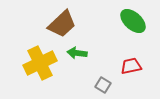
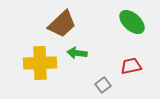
green ellipse: moved 1 px left, 1 px down
yellow cross: rotated 24 degrees clockwise
gray square: rotated 21 degrees clockwise
